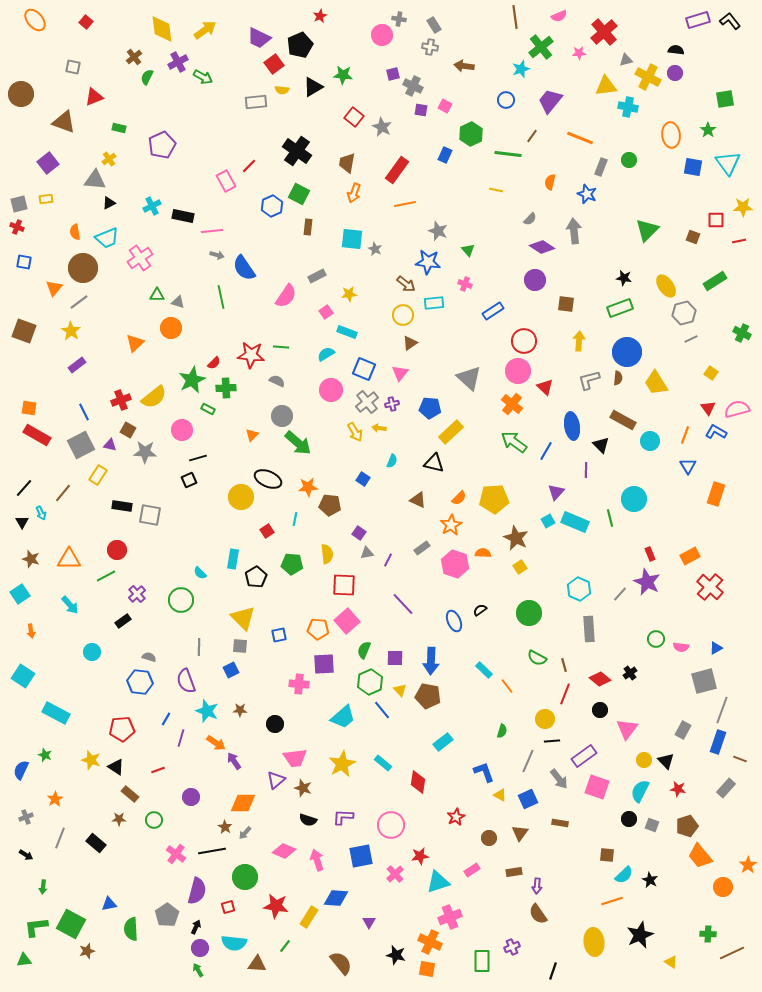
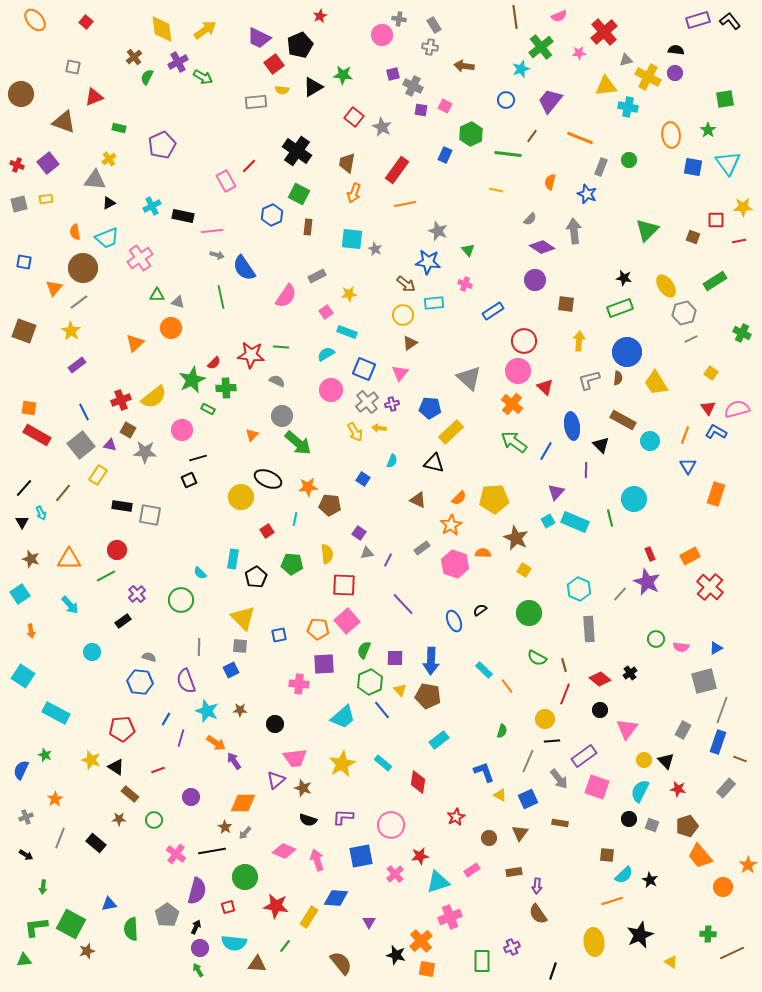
blue hexagon at (272, 206): moved 9 px down
red cross at (17, 227): moved 62 px up
gray square at (81, 445): rotated 12 degrees counterclockwise
yellow square at (520, 567): moved 4 px right, 3 px down; rotated 24 degrees counterclockwise
cyan rectangle at (443, 742): moved 4 px left, 2 px up
orange cross at (430, 942): moved 9 px left, 1 px up; rotated 25 degrees clockwise
